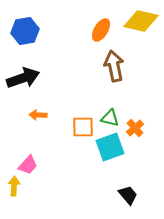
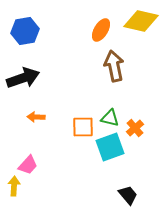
orange arrow: moved 2 px left, 2 px down
